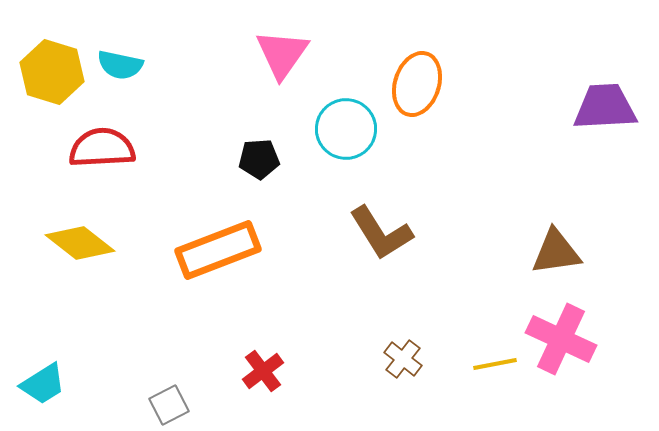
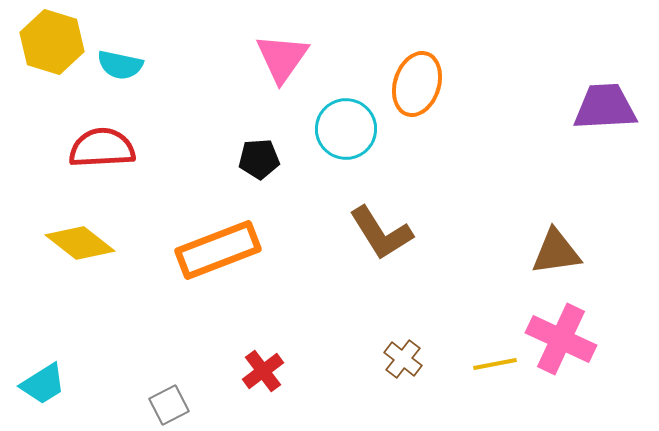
pink triangle: moved 4 px down
yellow hexagon: moved 30 px up
